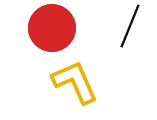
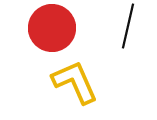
black line: moved 2 px left; rotated 9 degrees counterclockwise
